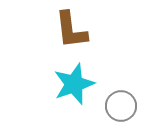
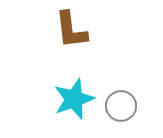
cyan star: moved 15 px down
